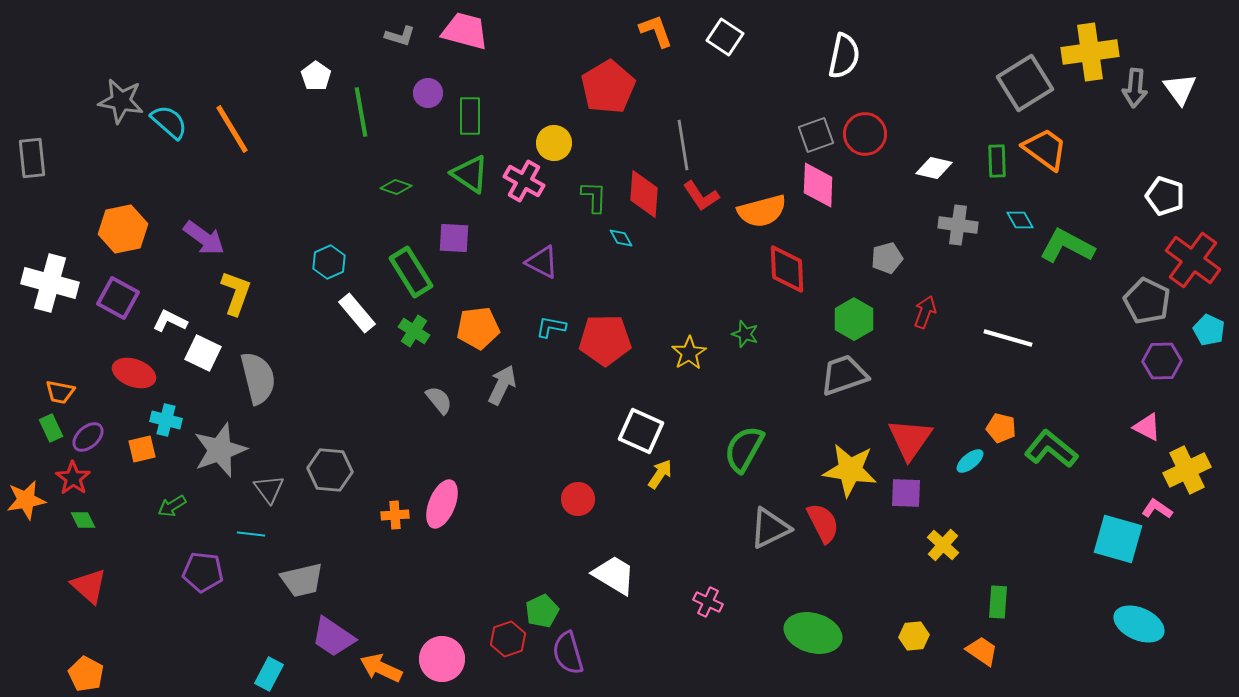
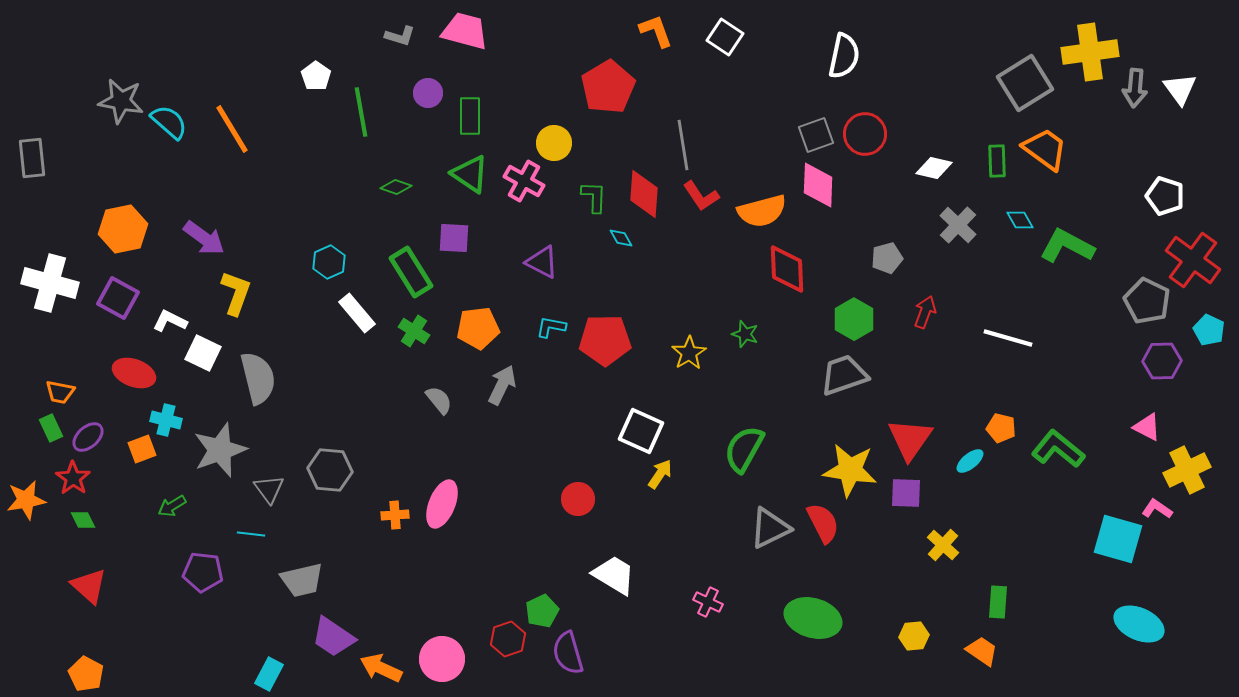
gray cross at (958, 225): rotated 36 degrees clockwise
orange square at (142, 449): rotated 8 degrees counterclockwise
green L-shape at (1051, 449): moved 7 px right
green ellipse at (813, 633): moved 15 px up
